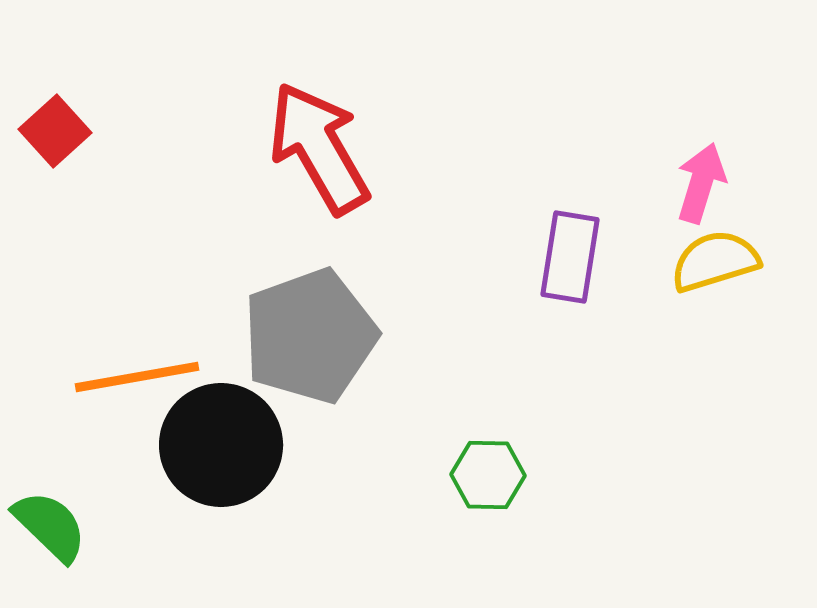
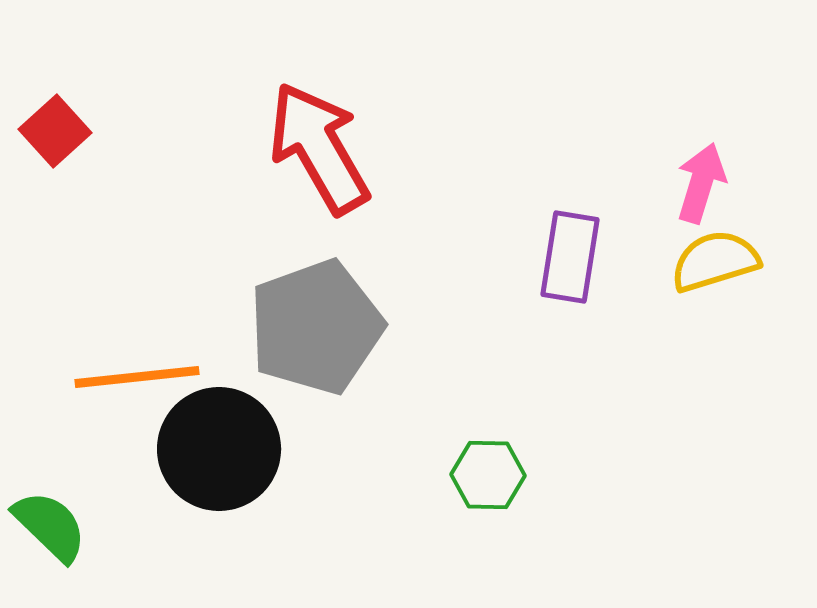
gray pentagon: moved 6 px right, 9 px up
orange line: rotated 4 degrees clockwise
black circle: moved 2 px left, 4 px down
